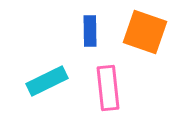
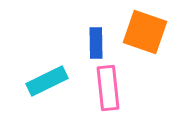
blue rectangle: moved 6 px right, 12 px down
